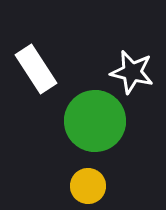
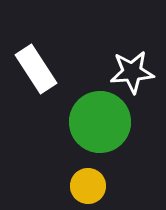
white star: rotated 18 degrees counterclockwise
green circle: moved 5 px right, 1 px down
